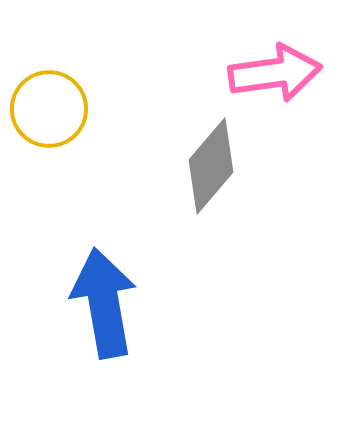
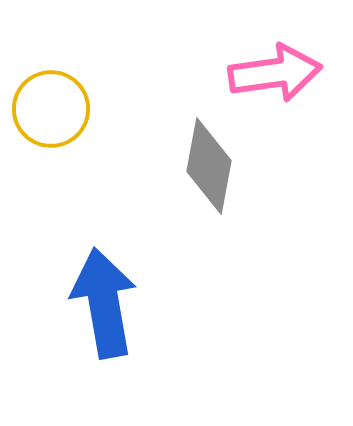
yellow circle: moved 2 px right
gray diamond: moved 2 px left; rotated 30 degrees counterclockwise
